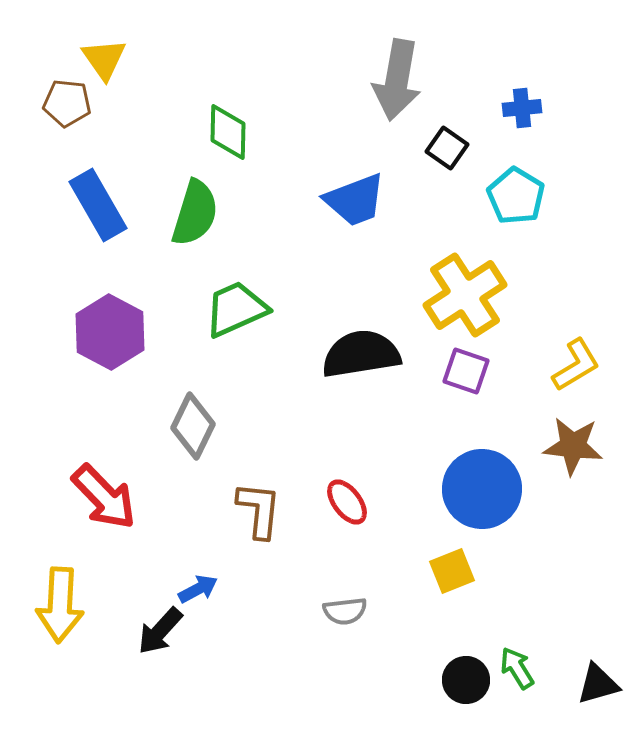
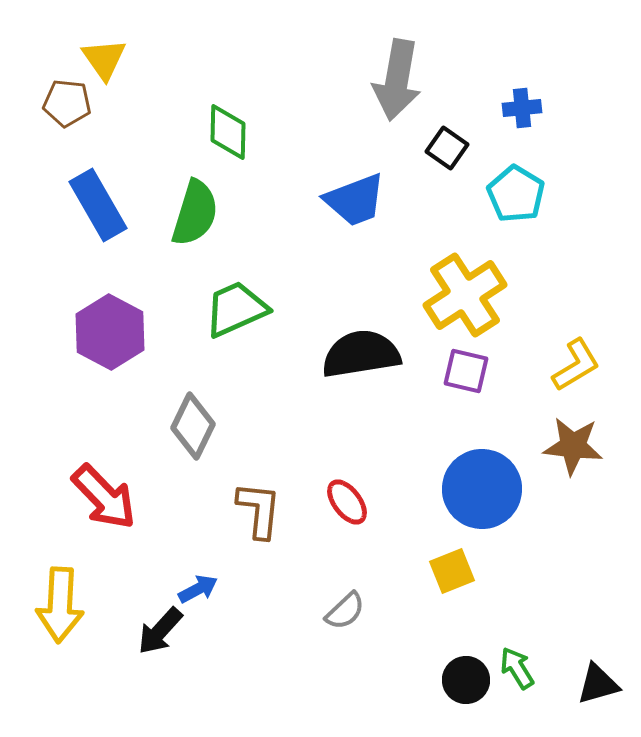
cyan pentagon: moved 2 px up
purple square: rotated 6 degrees counterclockwise
gray semicircle: rotated 36 degrees counterclockwise
